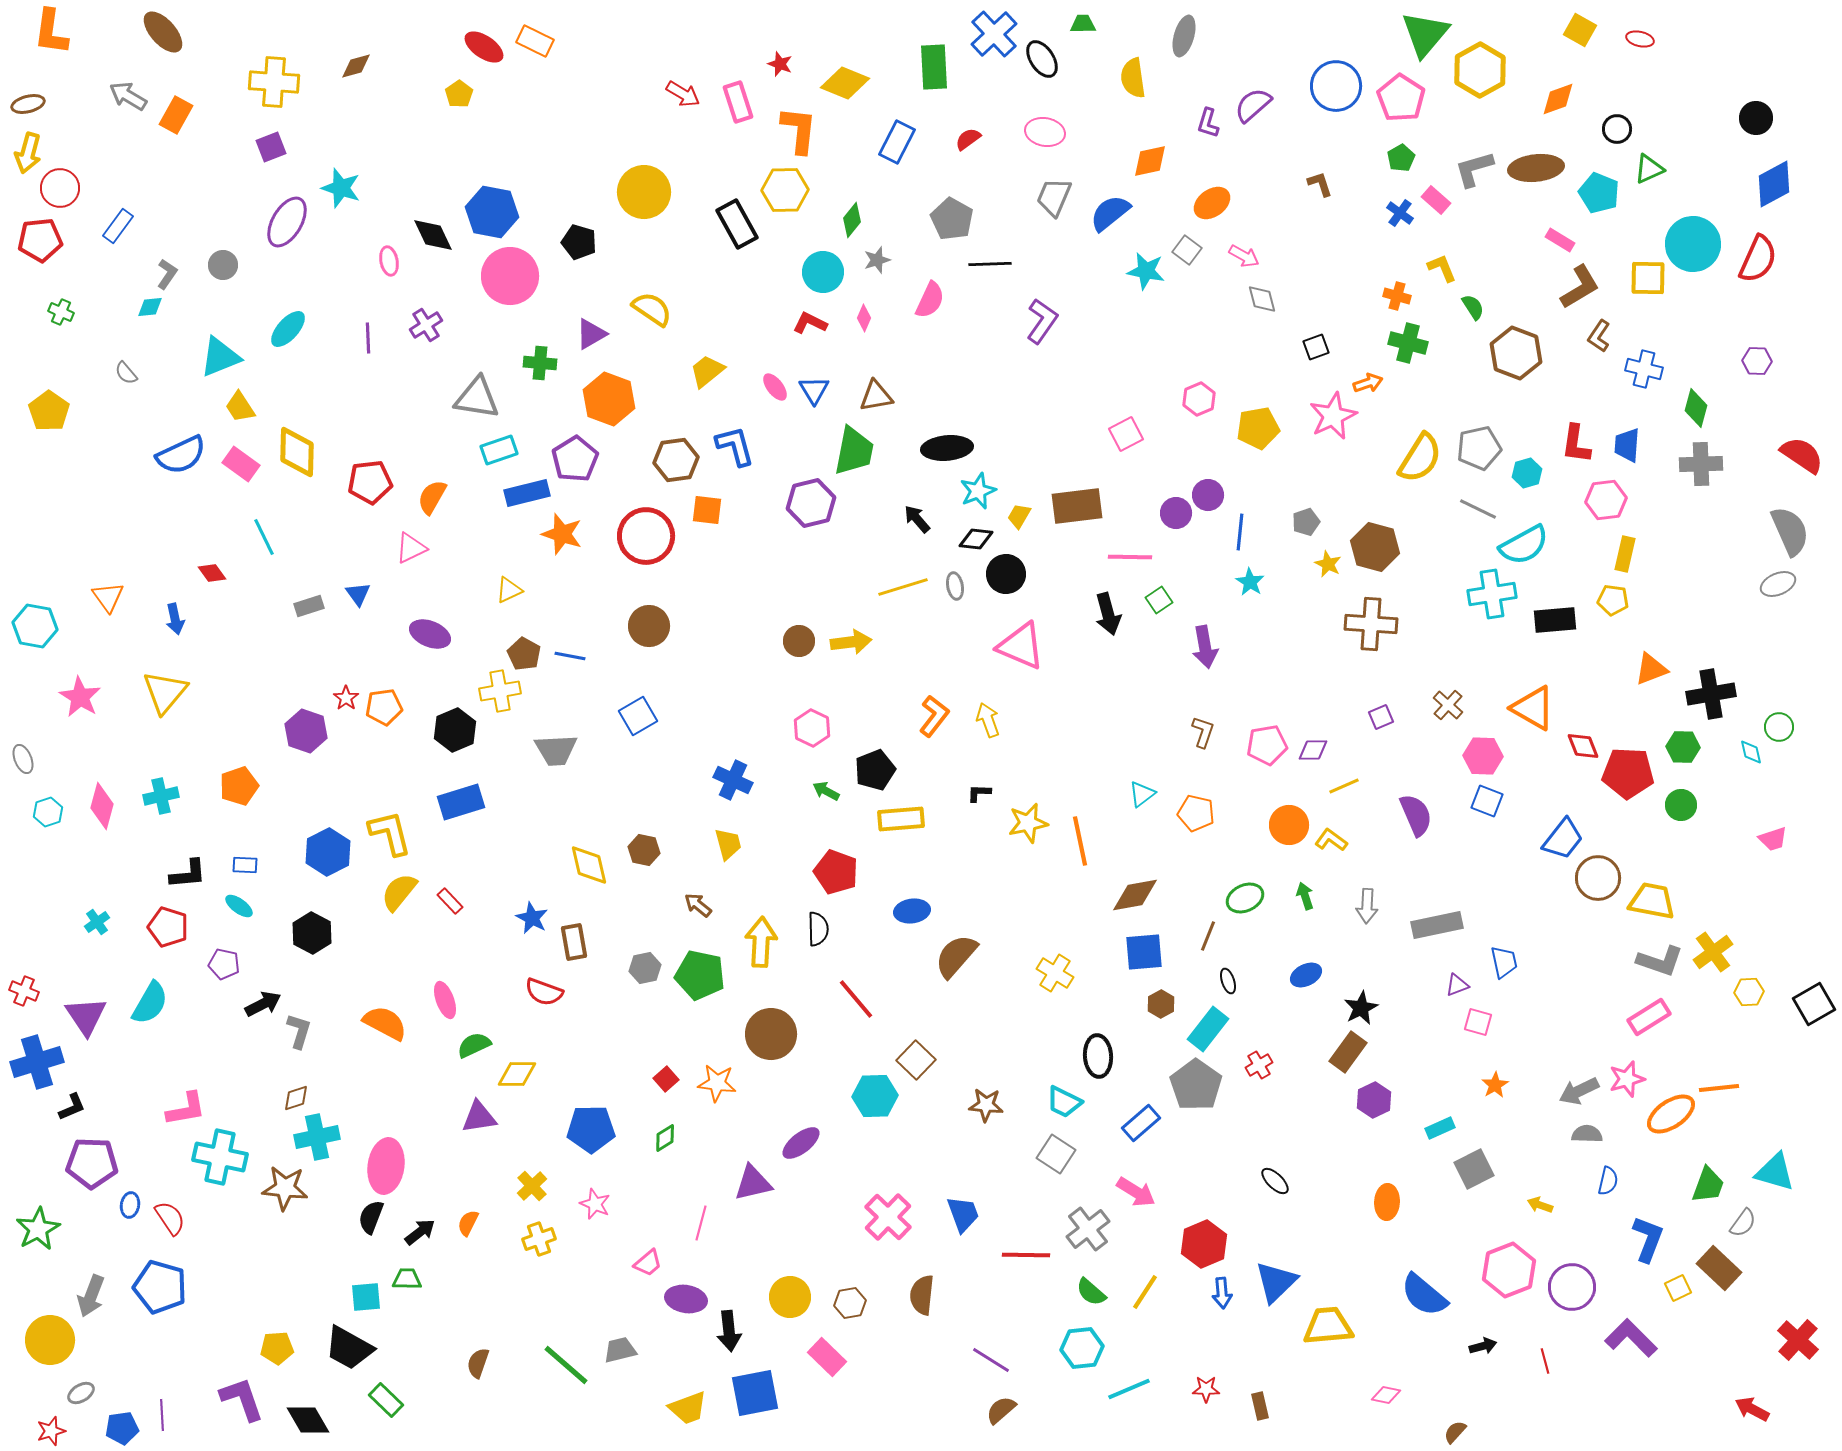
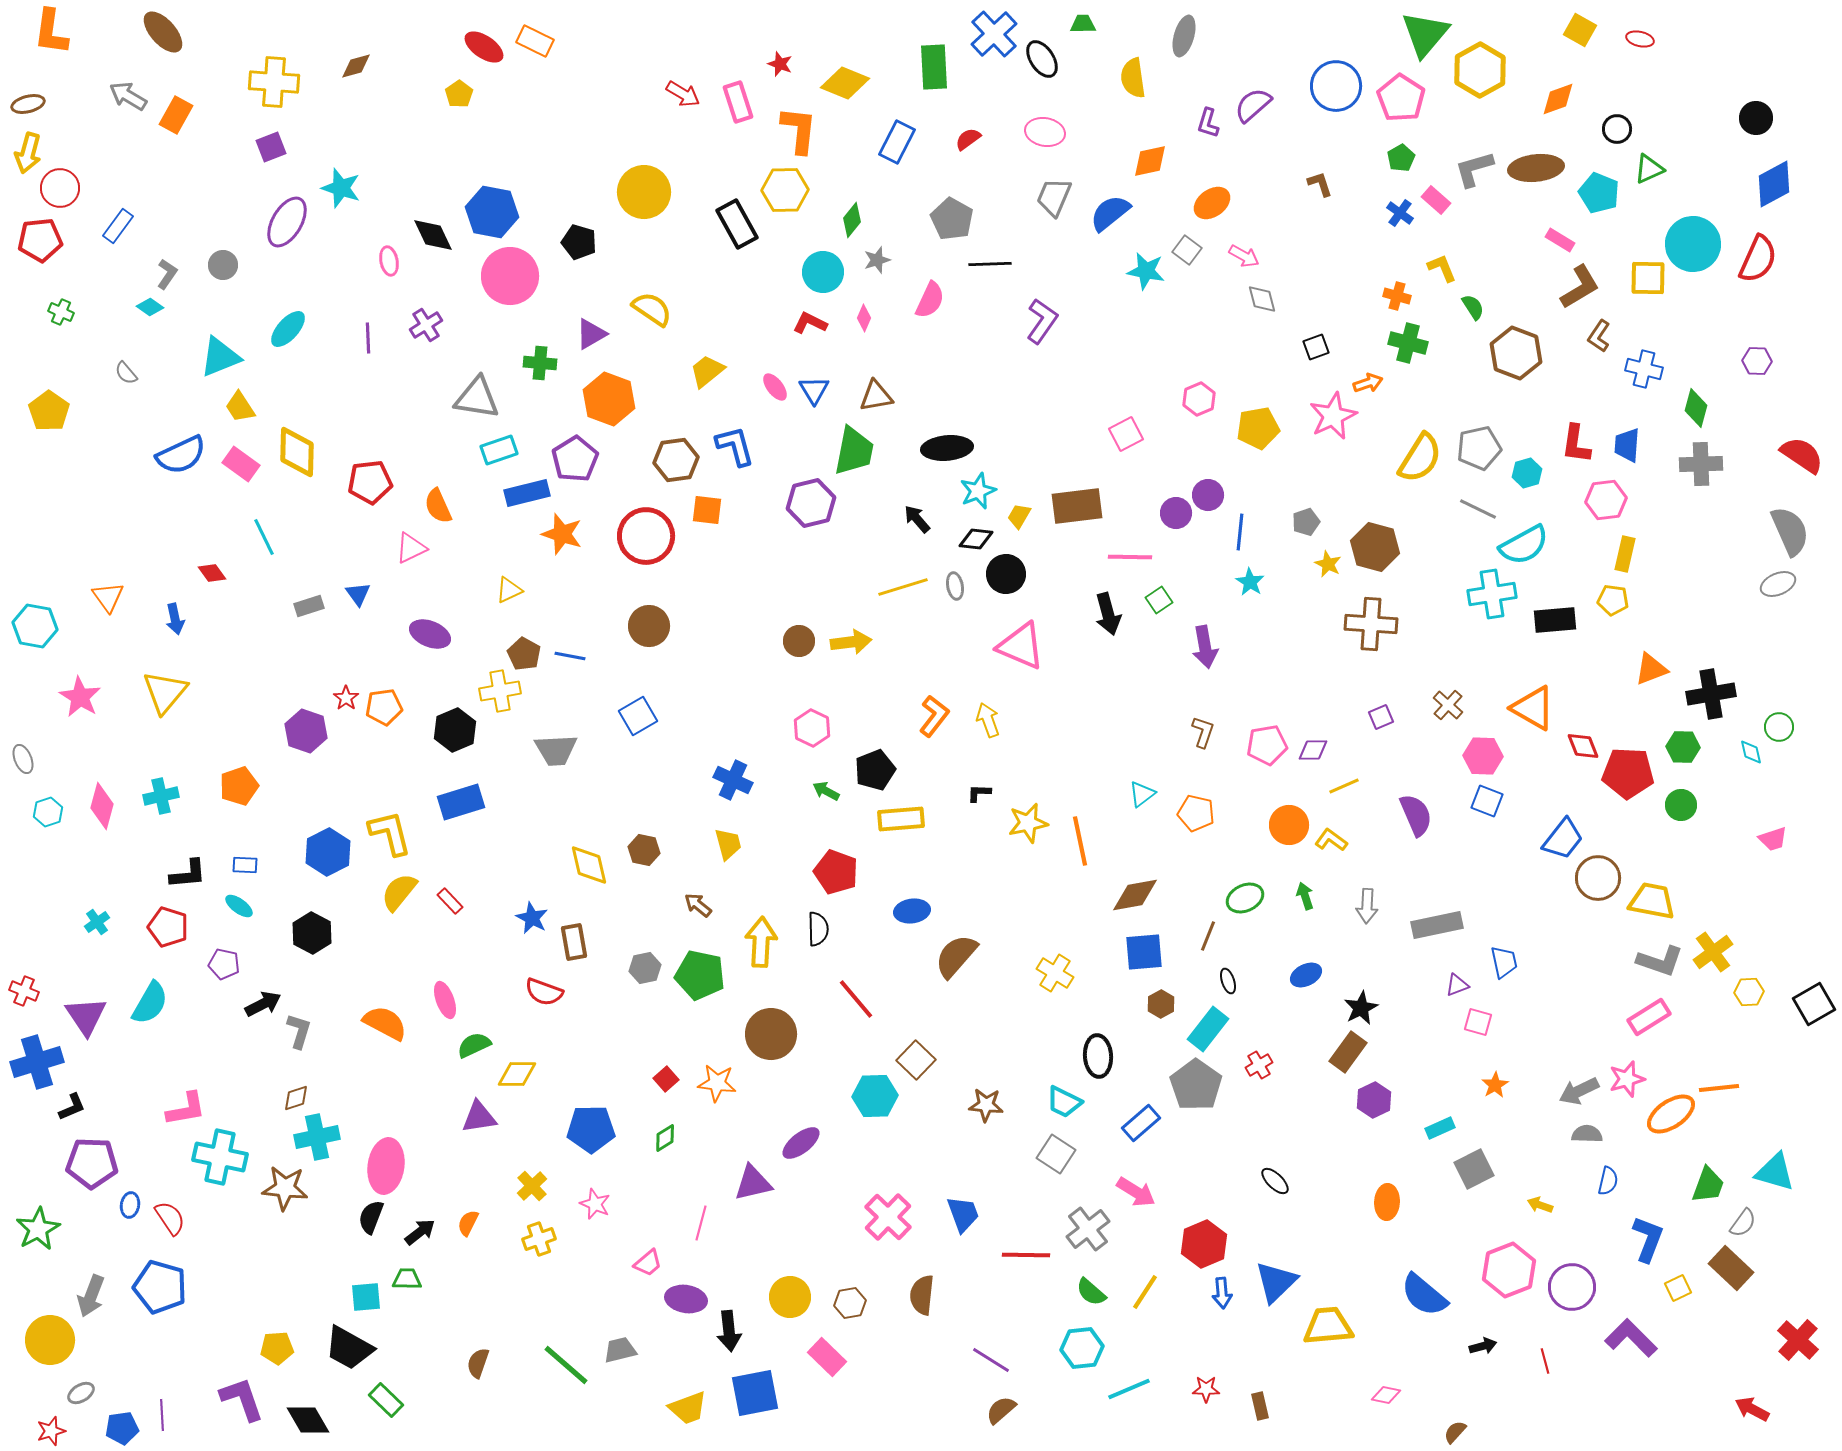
cyan diamond at (150, 307): rotated 40 degrees clockwise
orange semicircle at (432, 497): moved 6 px right, 9 px down; rotated 54 degrees counterclockwise
brown rectangle at (1719, 1268): moved 12 px right
